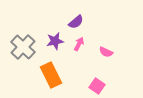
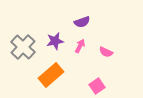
purple semicircle: moved 6 px right; rotated 21 degrees clockwise
pink arrow: moved 1 px right, 2 px down
orange rectangle: rotated 75 degrees clockwise
pink square: rotated 21 degrees clockwise
